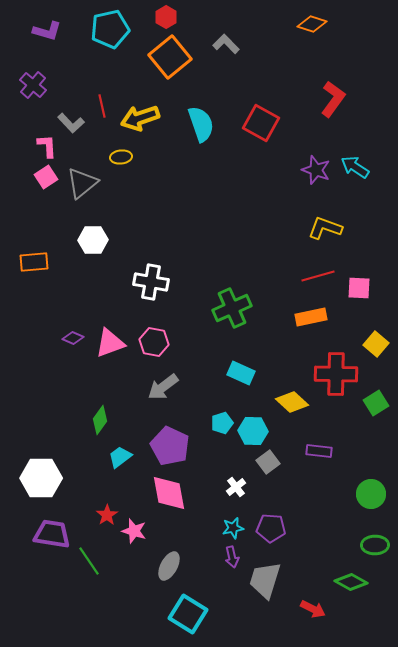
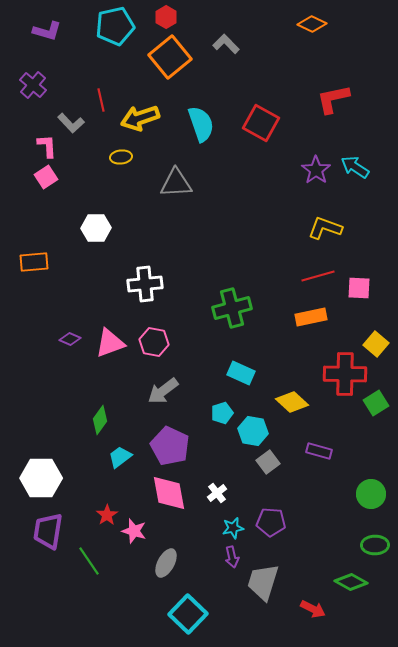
orange diamond at (312, 24): rotated 8 degrees clockwise
cyan pentagon at (110, 29): moved 5 px right, 3 px up
red L-shape at (333, 99): rotated 138 degrees counterclockwise
red line at (102, 106): moved 1 px left, 6 px up
purple star at (316, 170): rotated 16 degrees clockwise
gray triangle at (82, 183): moved 94 px right; rotated 36 degrees clockwise
white hexagon at (93, 240): moved 3 px right, 12 px up
white cross at (151, 282): moved 6 px left, 2 px down; rotated 16 degrees counterclockwise
green cross at (232, 308): rotated 9 degrees clockwise
purple diamond at (73, 338): moved 3 px left, 1 px down
red cross at (336, 374): moved 9 px right
gray arrow at (163, 387): moved 4 px down
cyan pentagon at (222, 423): moved 10 px up
cyan hexagon at (253, 431): rotated 8 degrees clockwise
purple rectangle at (319, 451): rotated 10 degrees clockwise
white cross at (236, 487): moved 19 px left, 6 px down
purple pentagon at (271, 528): moved 6 px up
purple trapezoid at (52, 534): moved 4 px left, 3 px up; rotated 90 degrees counterclockwise
gray ellipse at (169, 566): moved 3 px left, 3 px up
gray trapezoid at (265, 580): moved 2 px left, 2 px down
cyan square at (188, 614): rotated 12 degrees clockwise
